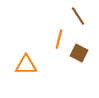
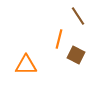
brown square: moved 3 px left, 2 px down
